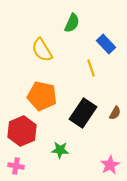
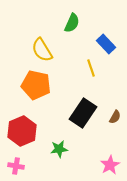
orange pentagon: moved 6 px left, 11 px up
brown semicircle: moved 4 px down
green star: moved 1 px left, 1 px up; rotated 12 degrees counterclockwise
